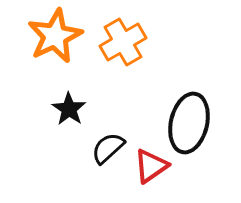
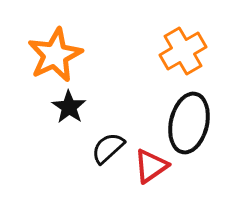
orange star: moved 19 px down
orange cross: moved 60 px right, 9 px down
black star: moved 2 px up
